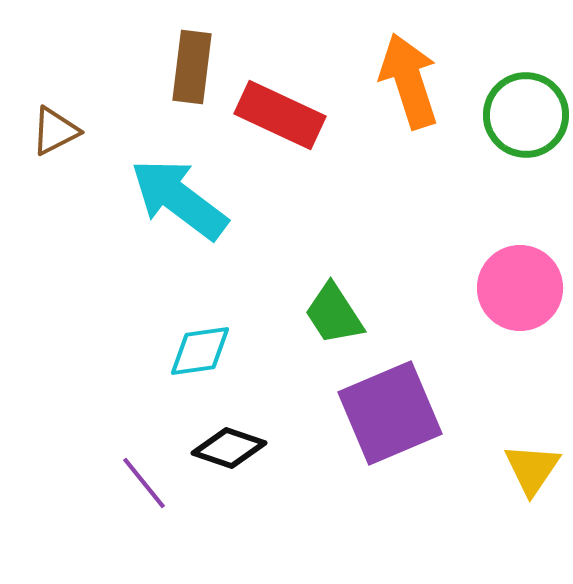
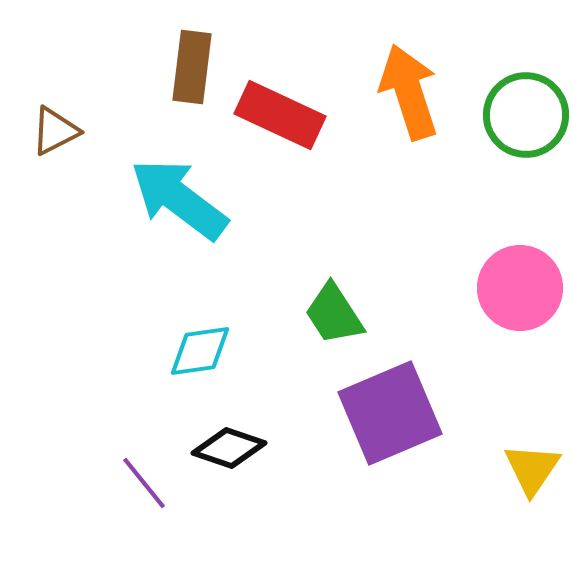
orange arrow: moved 11 px down
